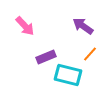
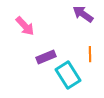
purple arrow: moved 12 px up
orange line: rotated 42 degrees counterclockwise
cyan rectangle: rotated 44 degrees clockwise
